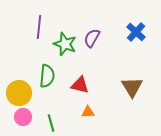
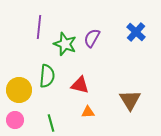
brown triangle: moved 2 px left, 13 px down
yellow circle: moved 3 px up
pink circle: moved 8 px left, 3 px down
